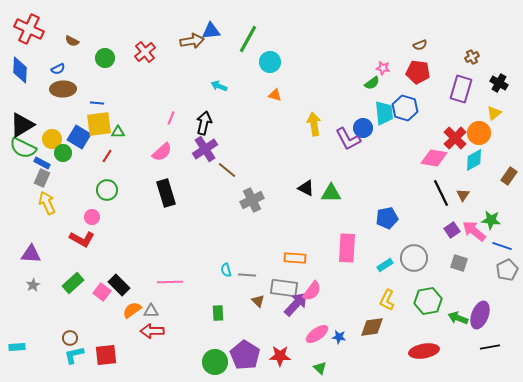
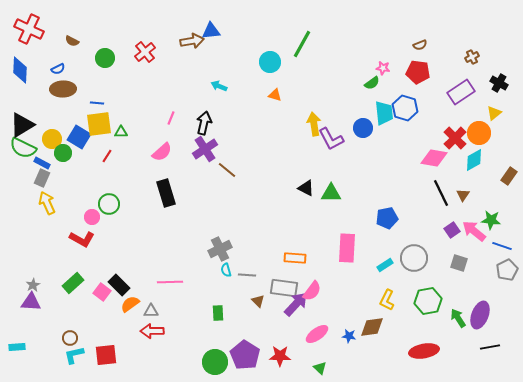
green line at (248, 39): moved 54 px right, 5 px down
purple rectangle at (461, 89): moved 3 px down; rotated 40 degrees clockwise
green triangle at (118, 132): moved 3 px right
purple L-shape at (348, 139): moved 17 px left
green circle at (107, 190): moved 2 px right, 14 px down
gray cross at (252, 200): moved 32 px left, 49 px down
purple triangle at (31, 254): moved 48 px down
orange semicircle at (132, 310): moved 2 px left, 6 px up
green arrow at (458, 318): rotated 36 degrees clockwise
blue star at (339, 337): moved 10 px right, 1 px up
